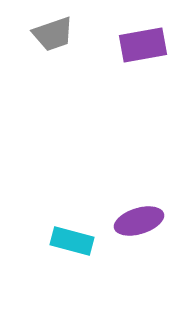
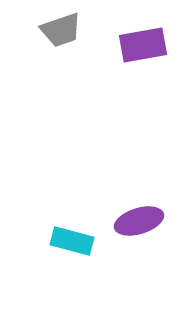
gray trapezoid: moved 8 px right, 4 px up
